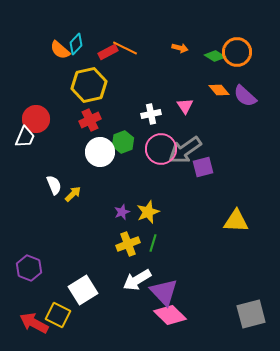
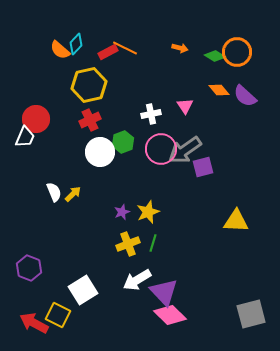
white semicircle: moved 7 px down
